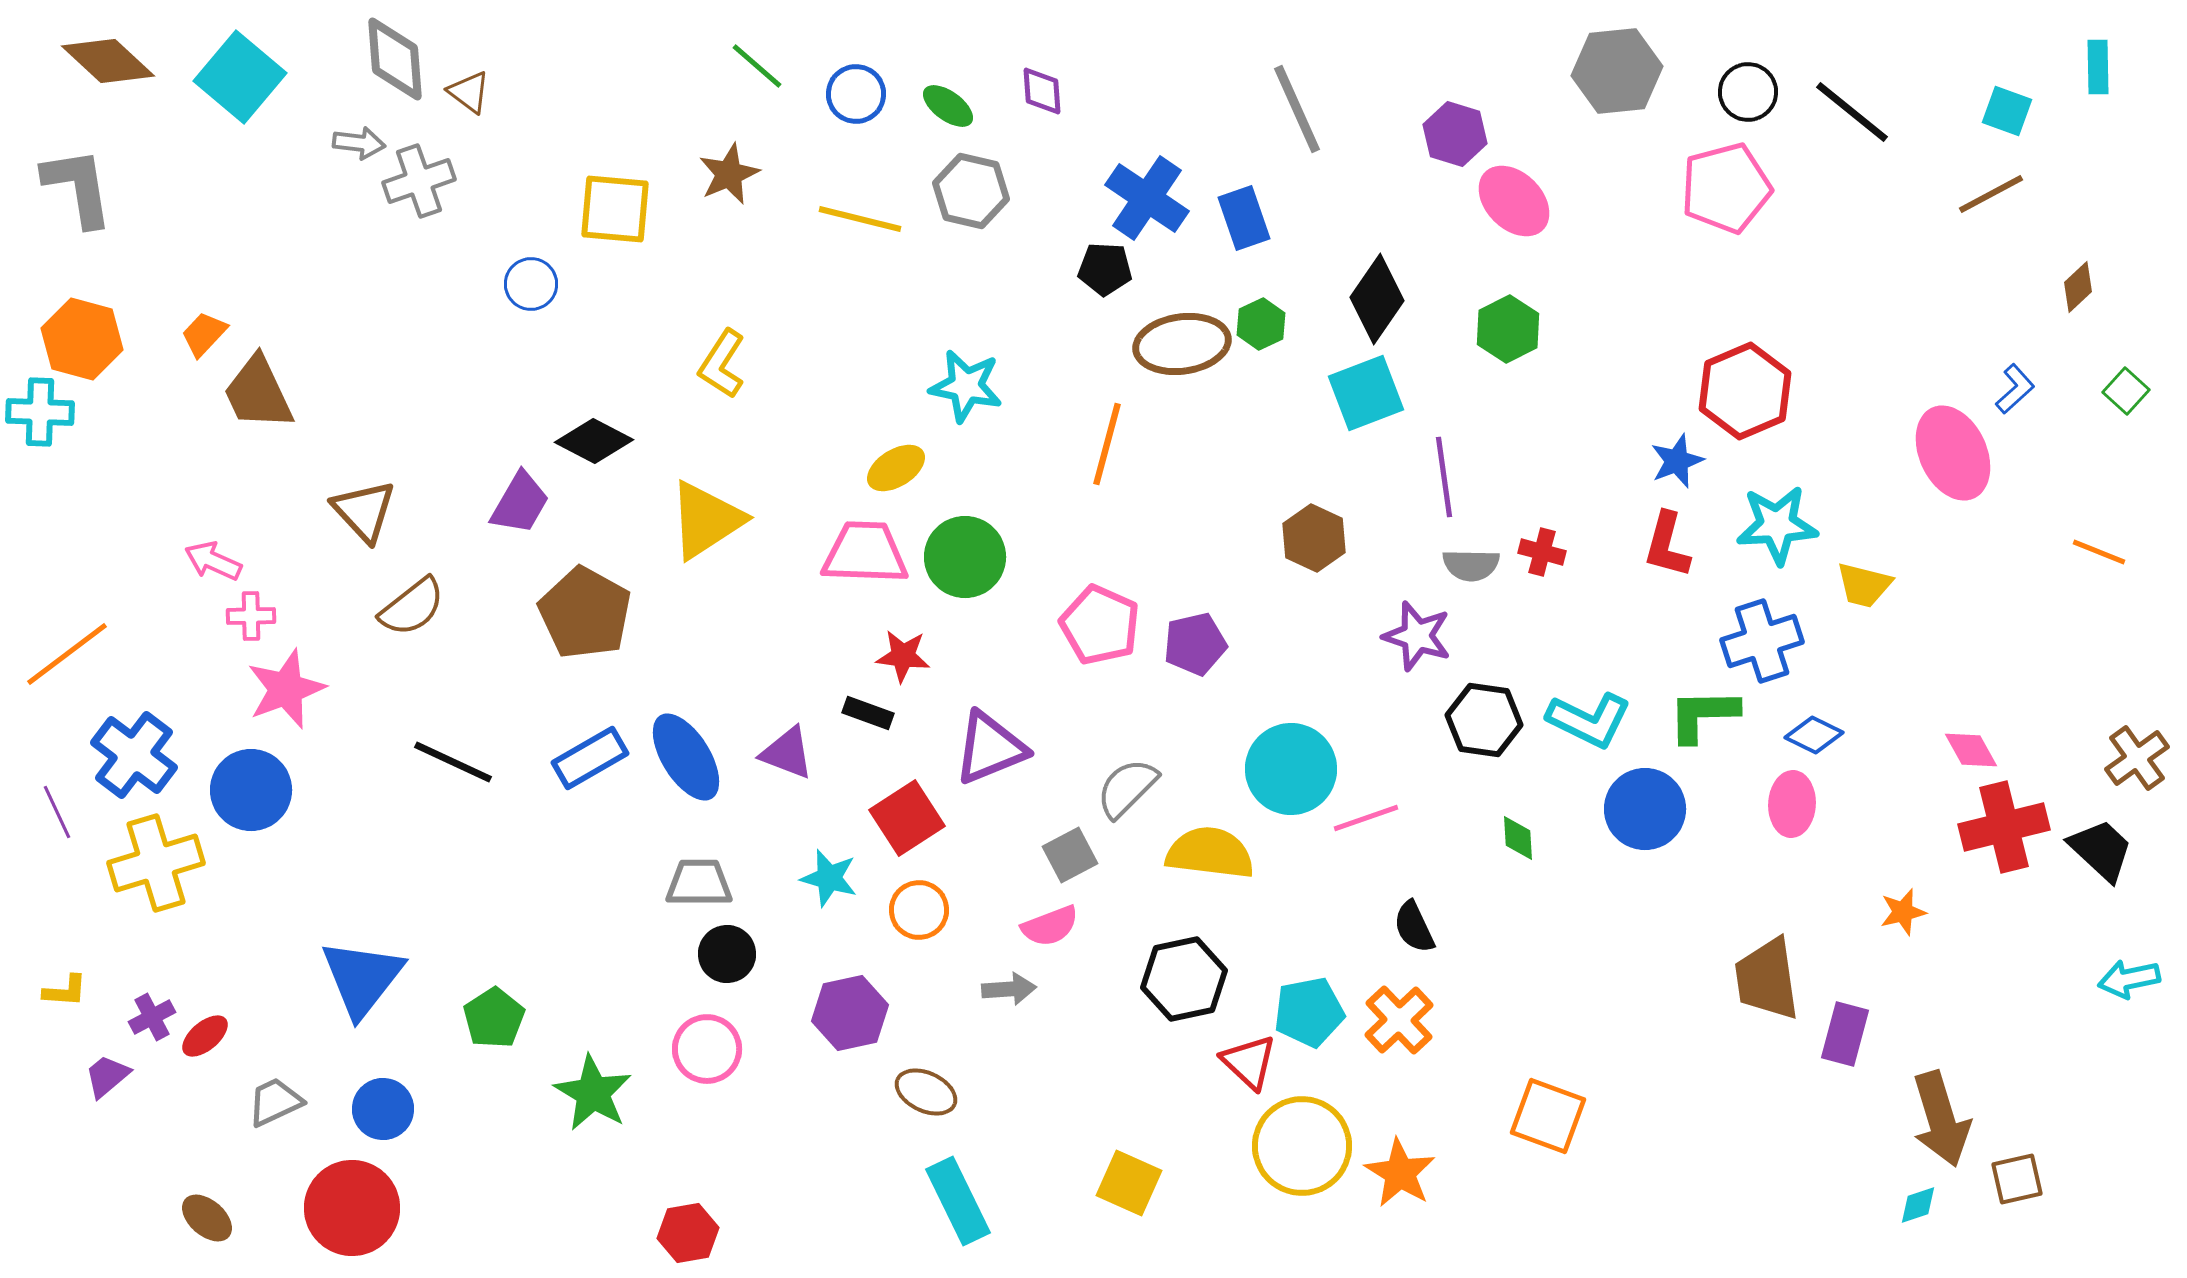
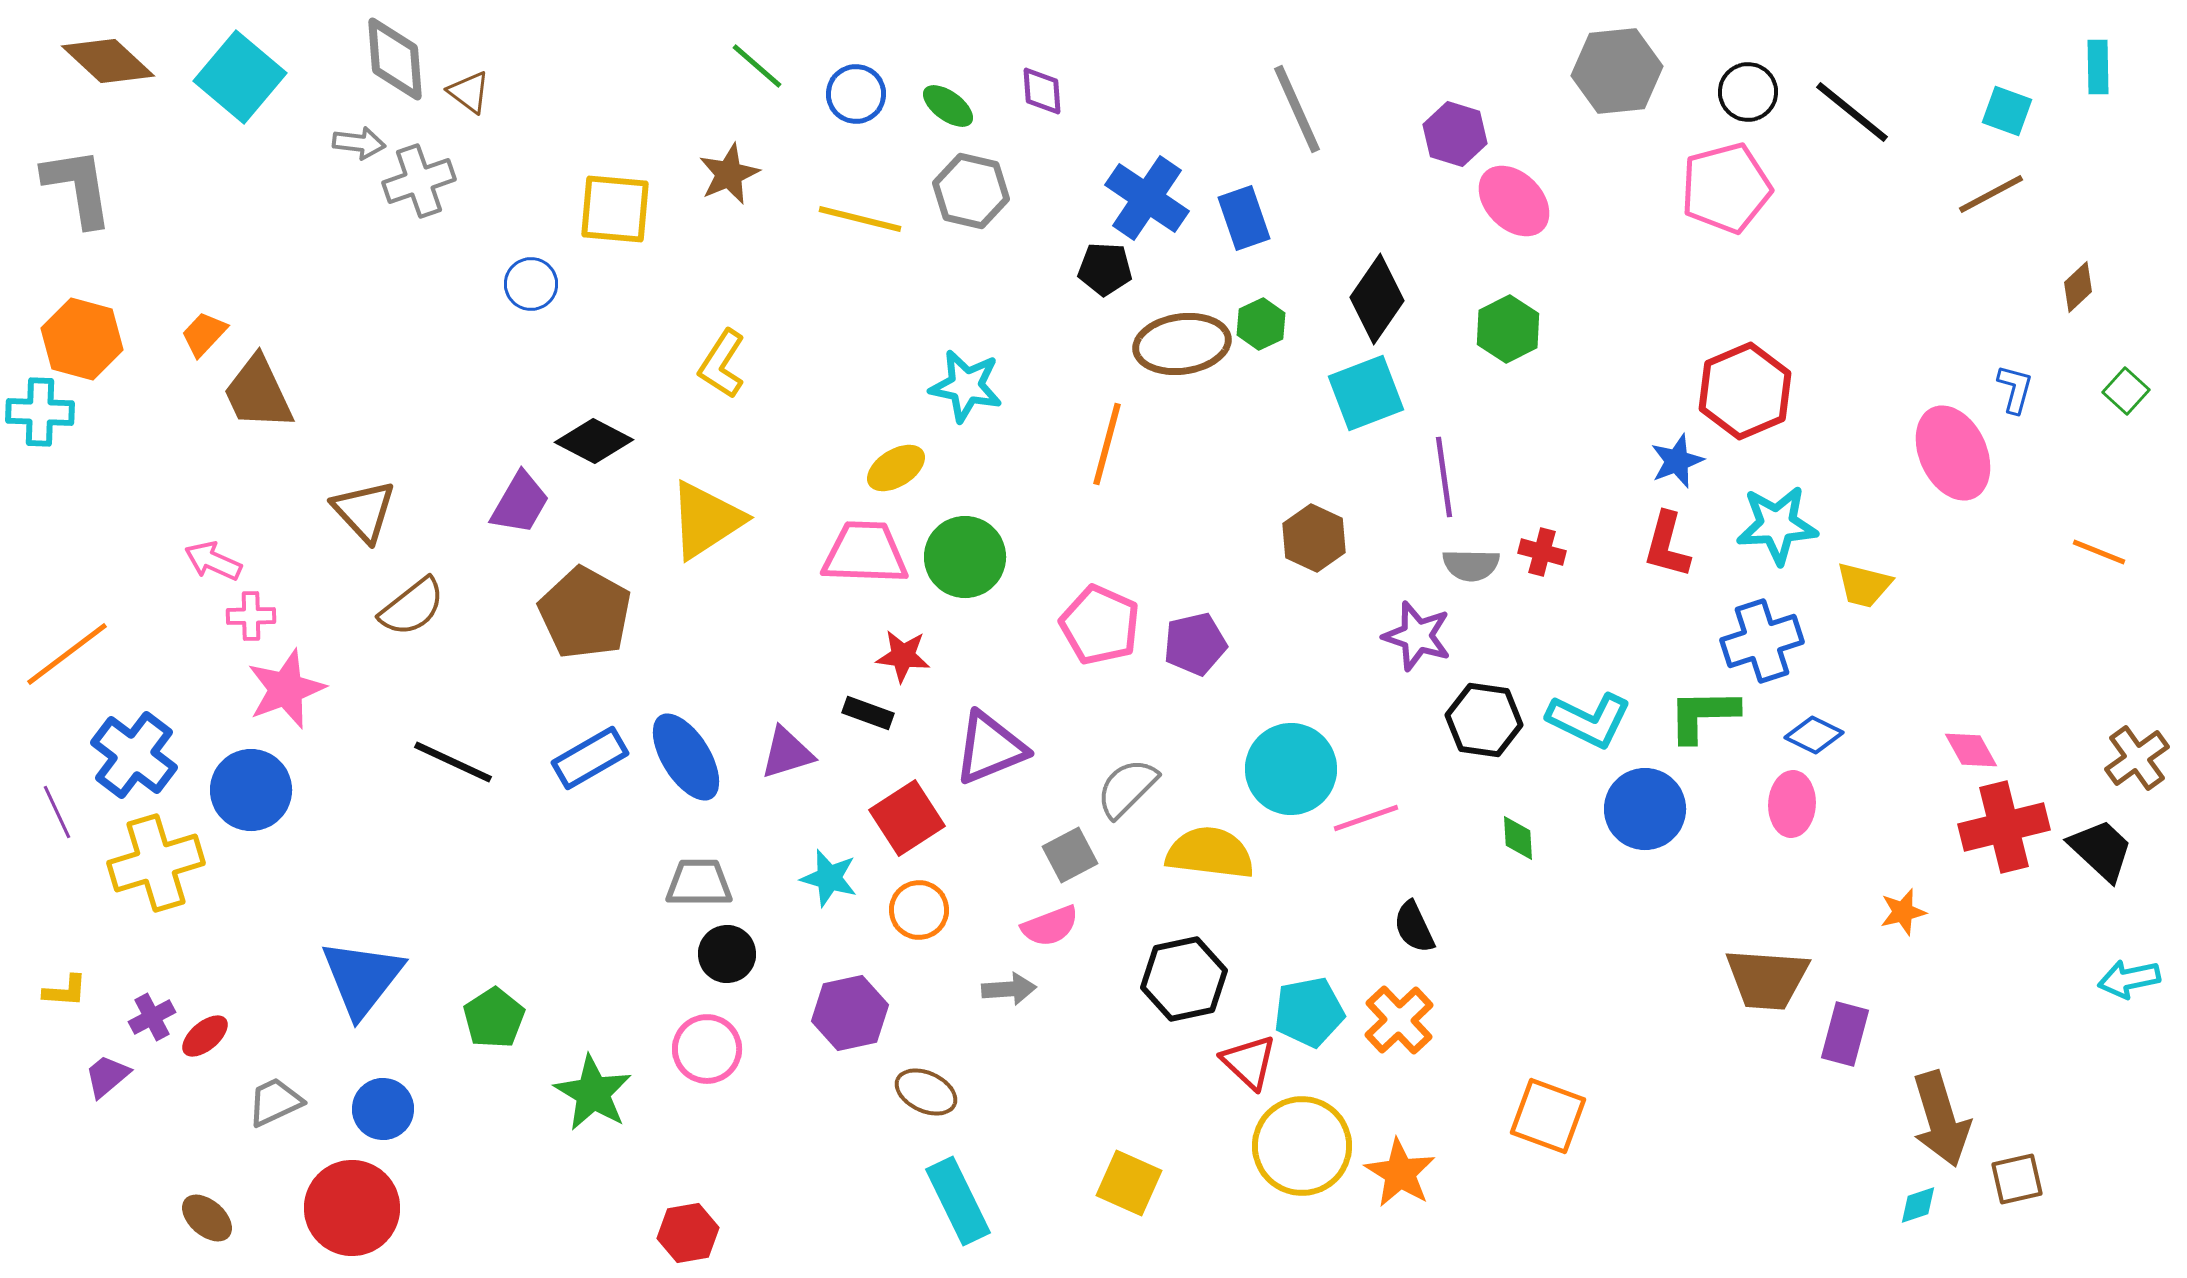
blue L-shape at (2015, 389): rotated 33 degrees counterclockwise
purple triangle at (787, 753): rotated 38 degrees counterclockwise
brown trapezoid at (1767, 979): rotated 78 degrees counterclockwise
